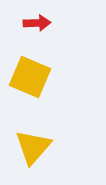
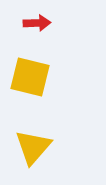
yellow square: rotated 9 degrees counterclockwise
